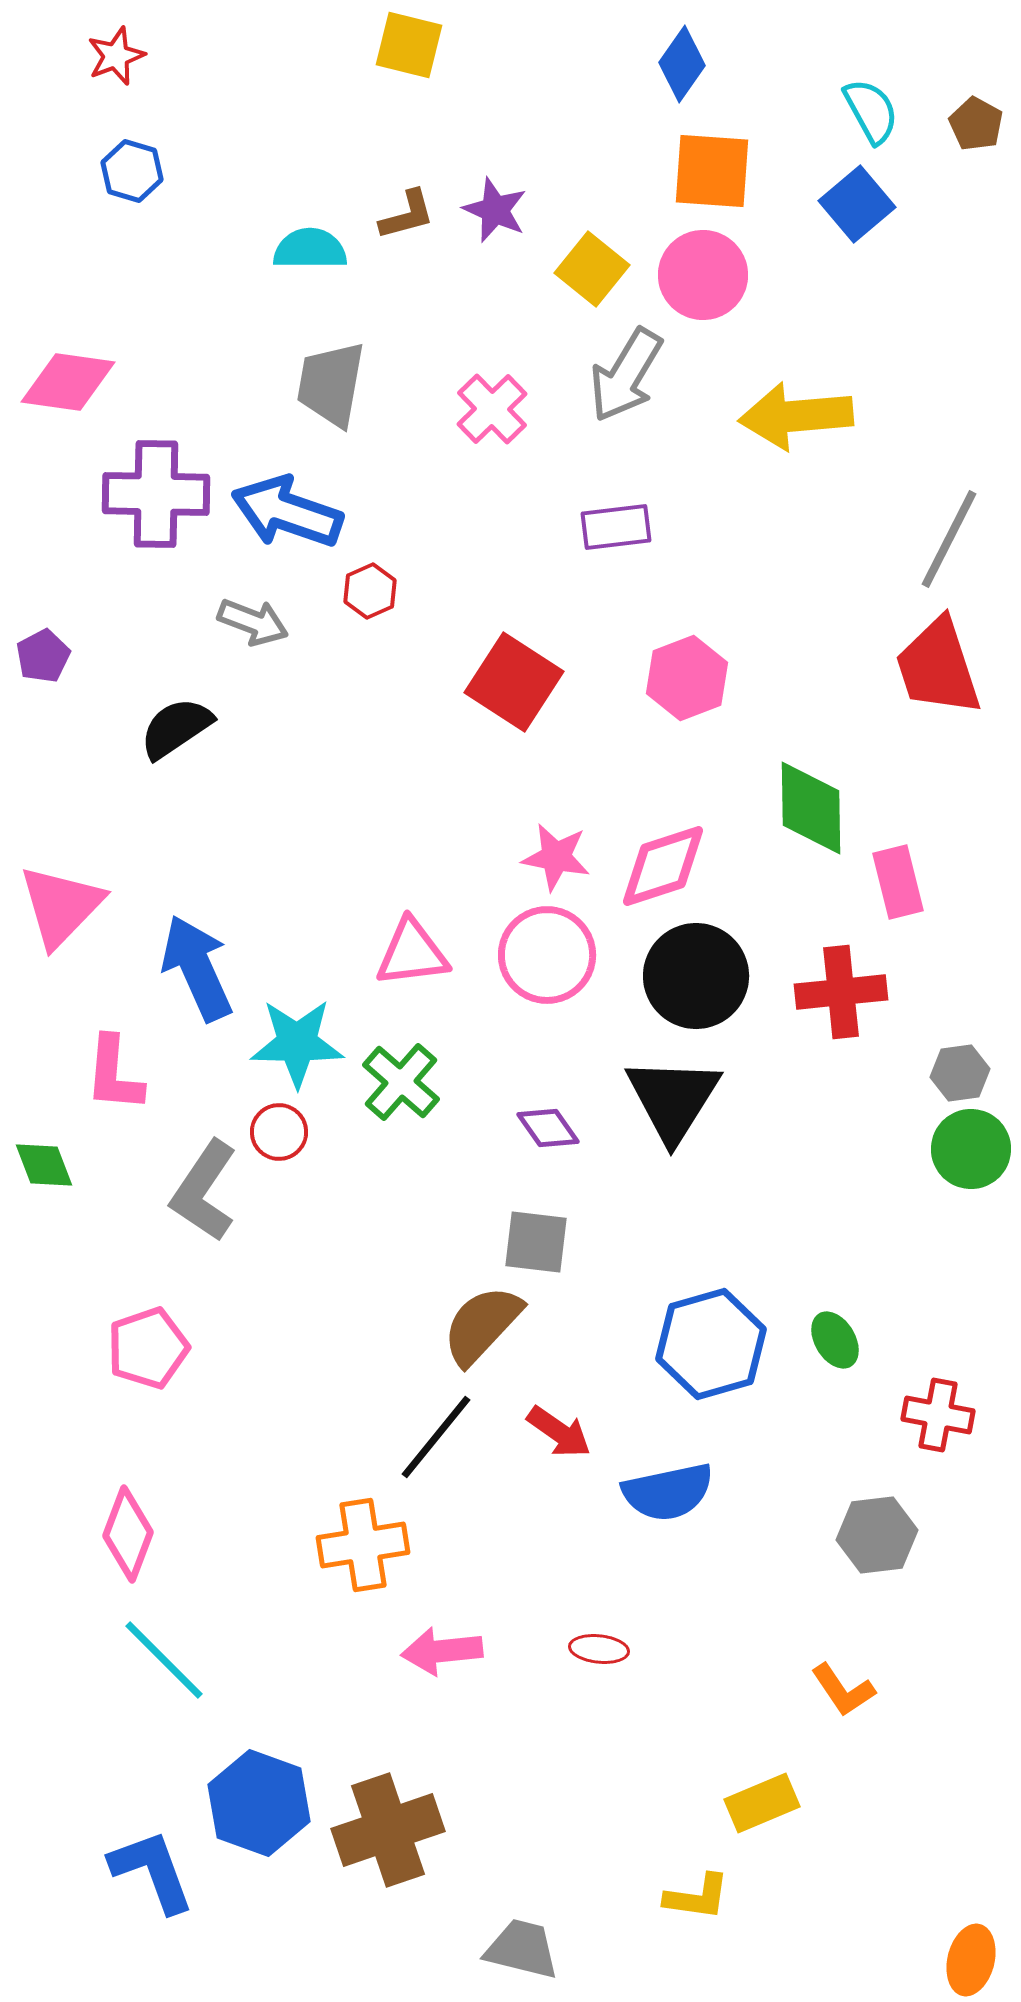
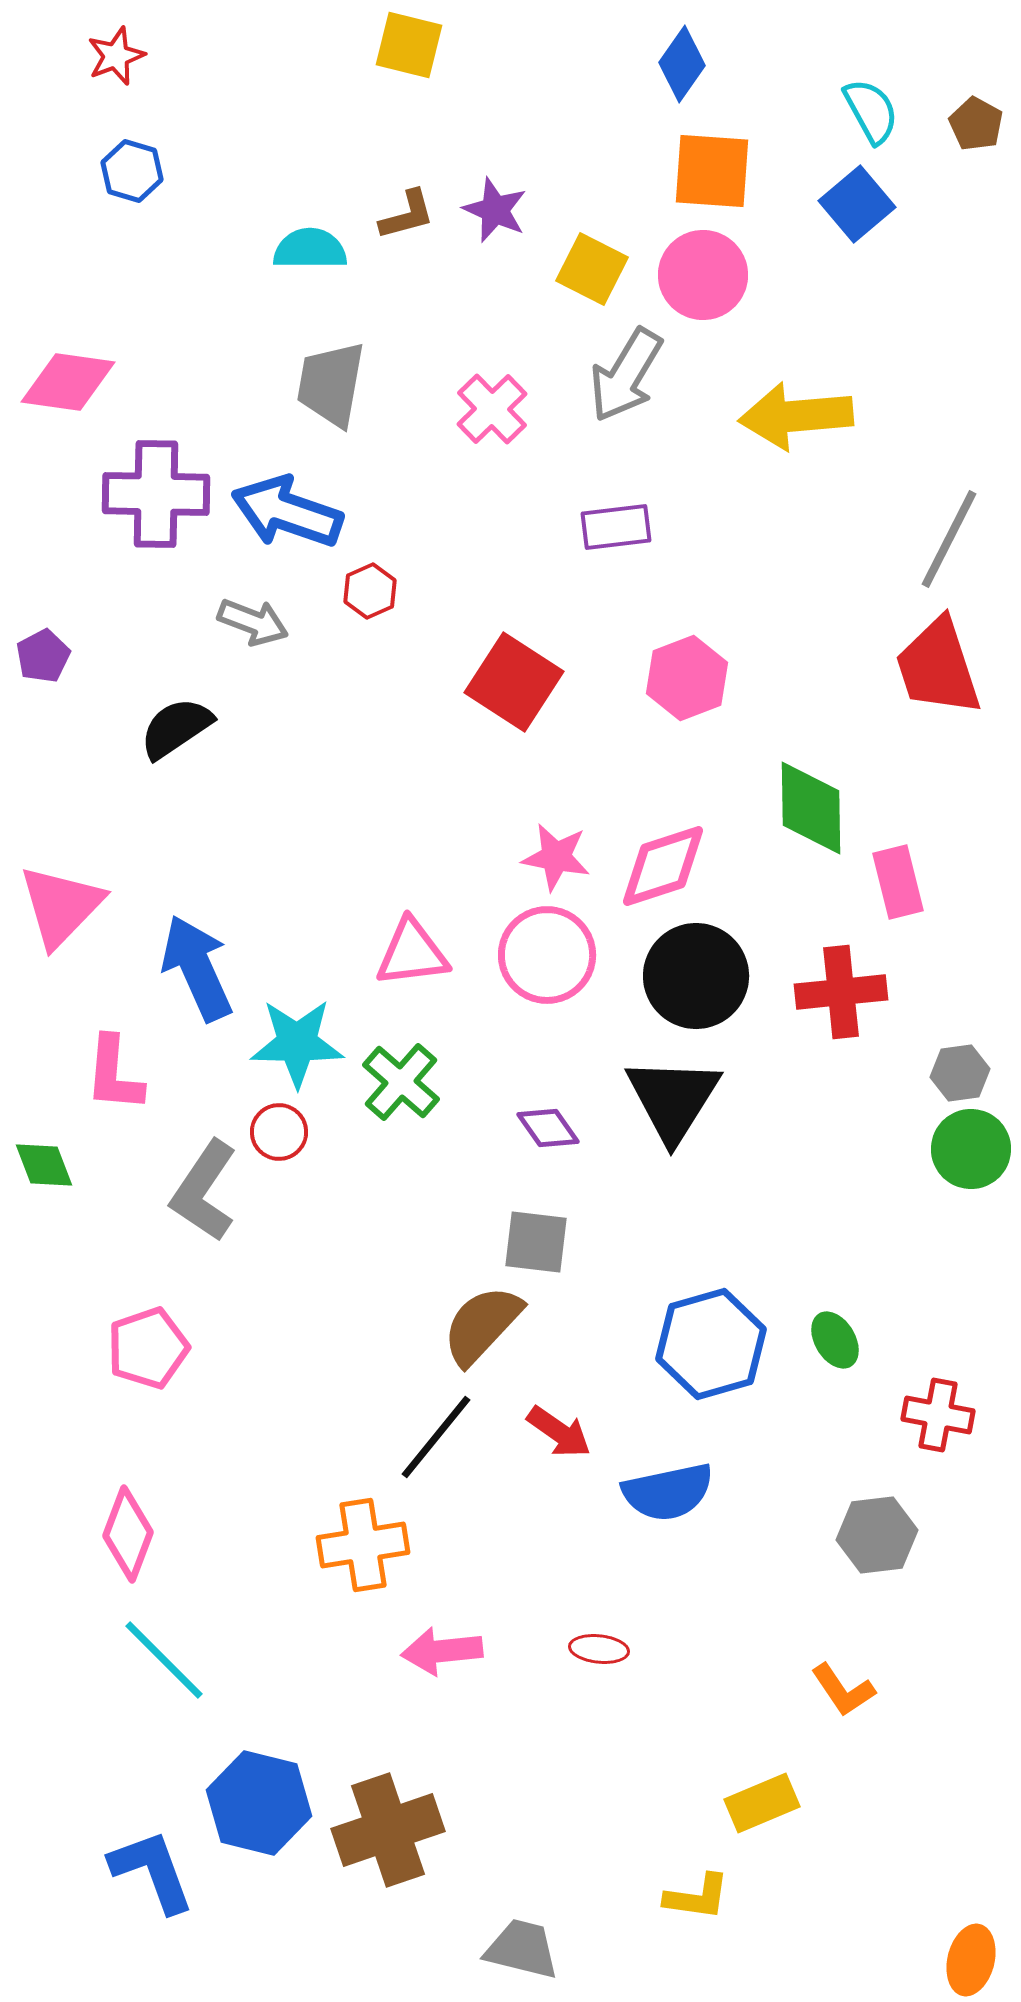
yellow square at (592, 269): rotated 12 degrees counterclockwise
blue hexagon at (259, 1803): rotated 6 degrees counterclockwise
